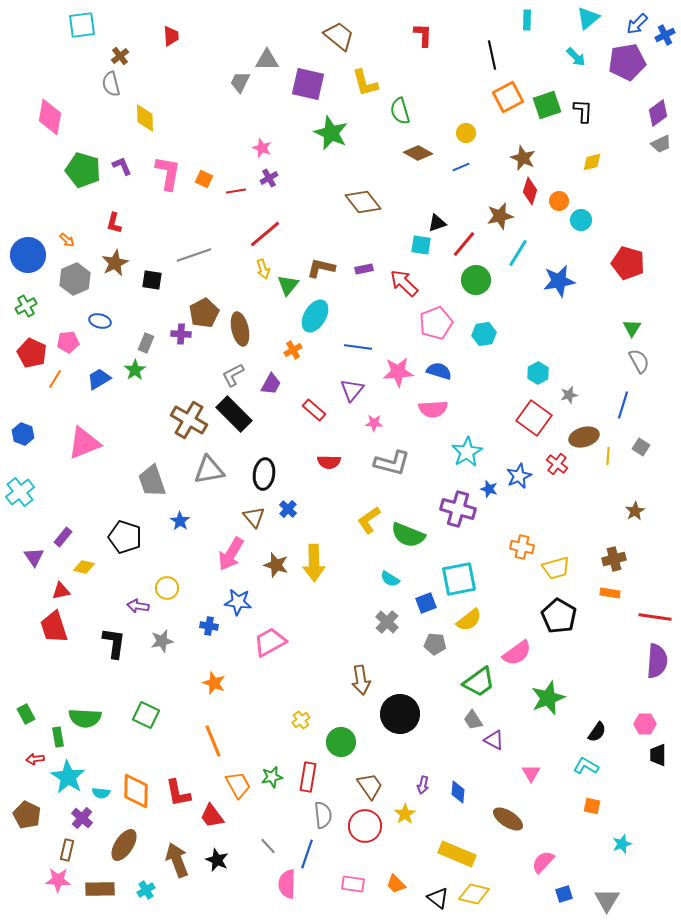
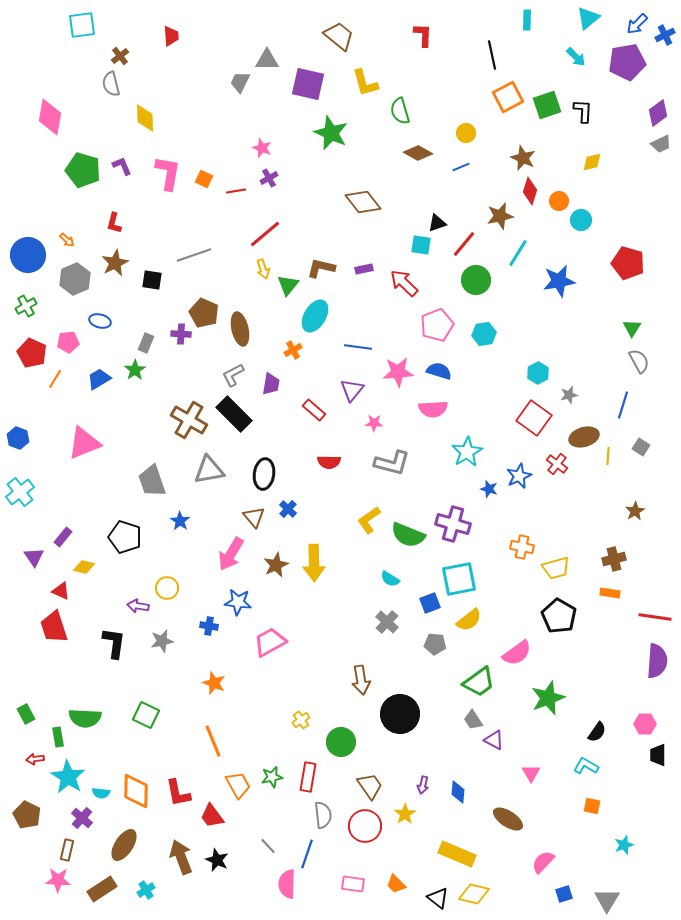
brown pentagon at (204, 313): rotated 20 degrees counterclockwise
pink pentagon at (436, 323): moved 1 px right, 2 px down
purple trapezoid at (271, 384): rotated 20 degrees counterclockwise
blue hexagon at (23, 434): moved 5 px left, 4 px down
purple cross at (458, 509): moved 5 px left, 15 px down
brown star at (276, 565): rotated 30 degrees clockwise
red triangle at (61, 591): rotated 36 degrees clockwise
blue square at (426, 603): moved 4 px right
cyan star at (622, 844): moved 2 px right, 1 px down
brown arrow at (177, 860): moved 4 px right, 3 px up
brown rectangle at (100, 889): moved 2 px right; rotated 32 degrees counterclockwise
